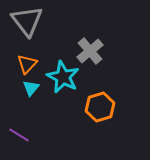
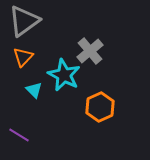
gray triangle: moved 3 px left; rotated 32 degrees clockwise
orange triangle: moved 4 px left, 7 px up
cyan star: moved 1 px right, 2 px up
cyan triangle: moved 3 px right, 2 px down; rotated 24 degrees counterclockwise
orange hexagon: rotated 8 degrees counterclockwise
